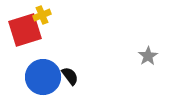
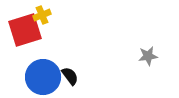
gray star: rotated 24 degrees clockwise
